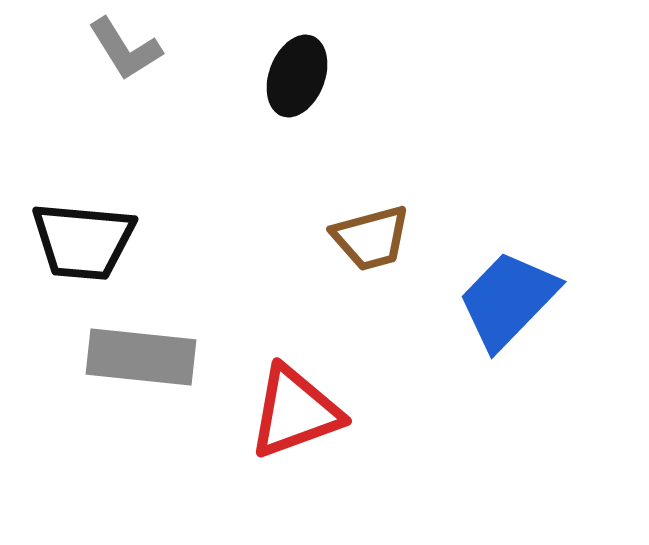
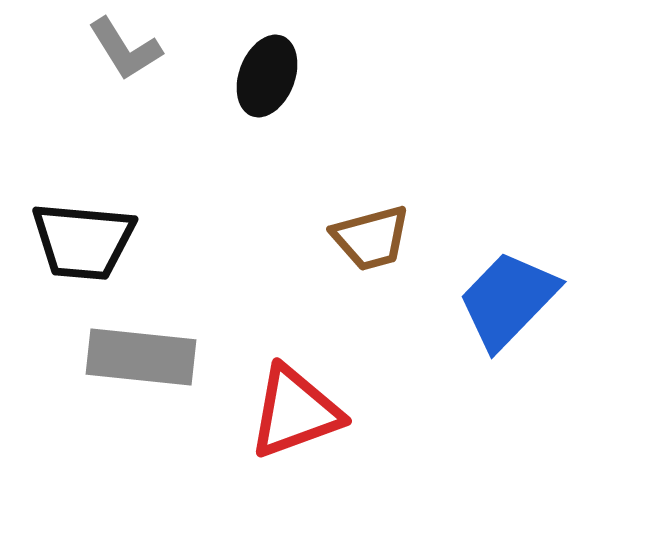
black ellipse: moved 30 px left
